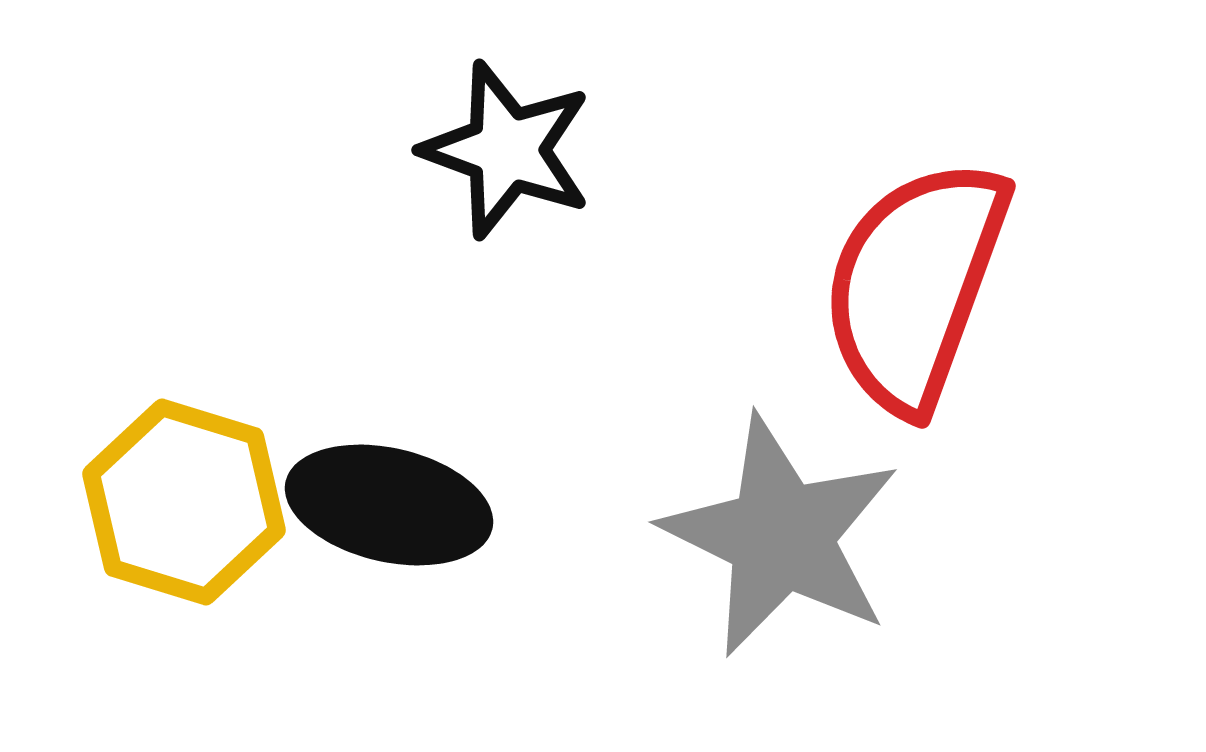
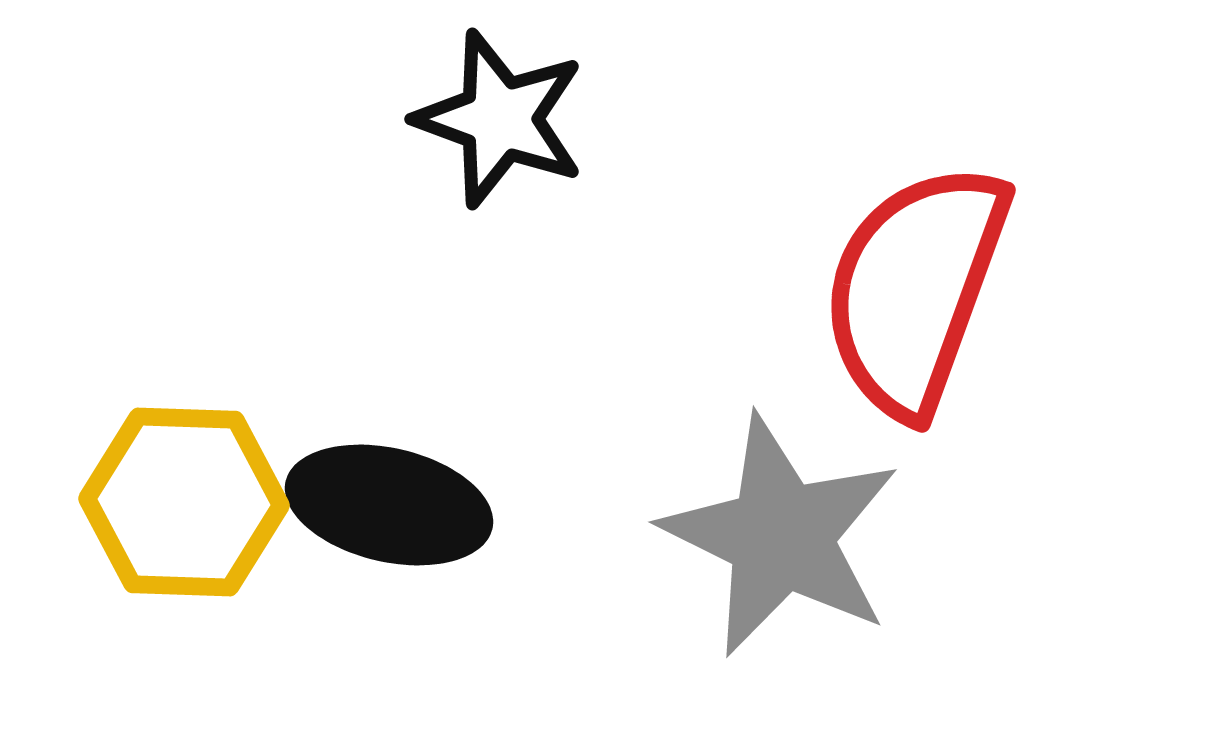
black star: moved 7 px left, 31 px up
red semicircle: moved 4 px down
yellow hexagon: rotated 15 degrees counterclockwise
